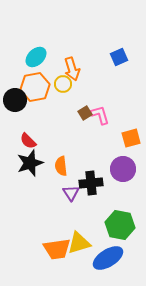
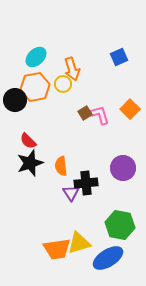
orange square: moved 1 px left, 29 px up; rotated 30 degrees counterclockwise
purple circle: moved 1 px up
black cross: moved 5 px left
